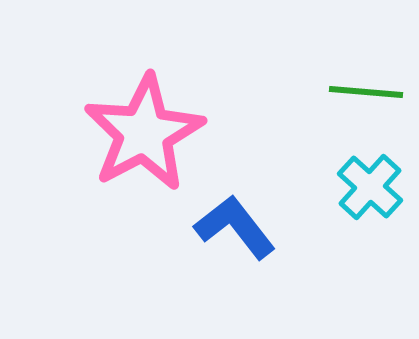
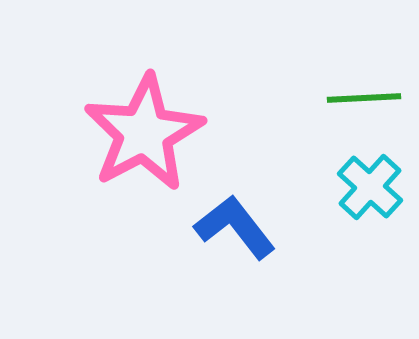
green line: moved 2 px left, 6 px down; rotated 8 degrees counterclockwise
